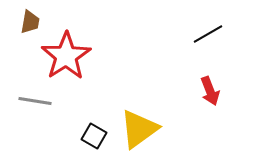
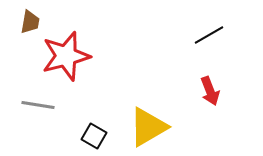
black line: moved 1 px right, 1 px down
red star: rotated 18 degrees clockwise
gray line: moved 3 px right, 4 px down
yellow triangle: moved 9 px right, 2 px up; rotated 6 degrees clockwise
